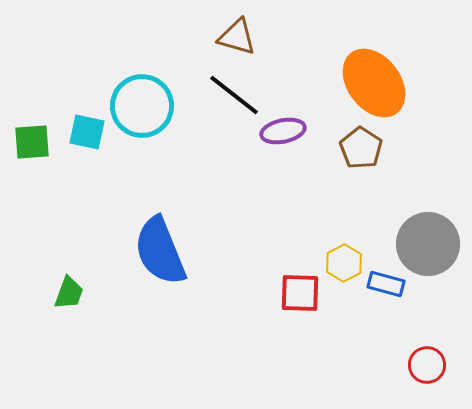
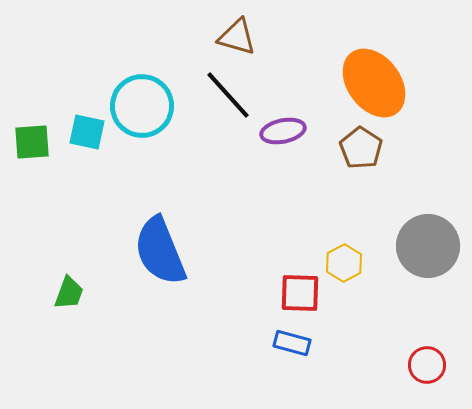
black line: moved 6 px left; rotated 10 degrees clockwise
gray circle: moved 2 px down
blue rectangle: moved 94 px left, 59 px down
